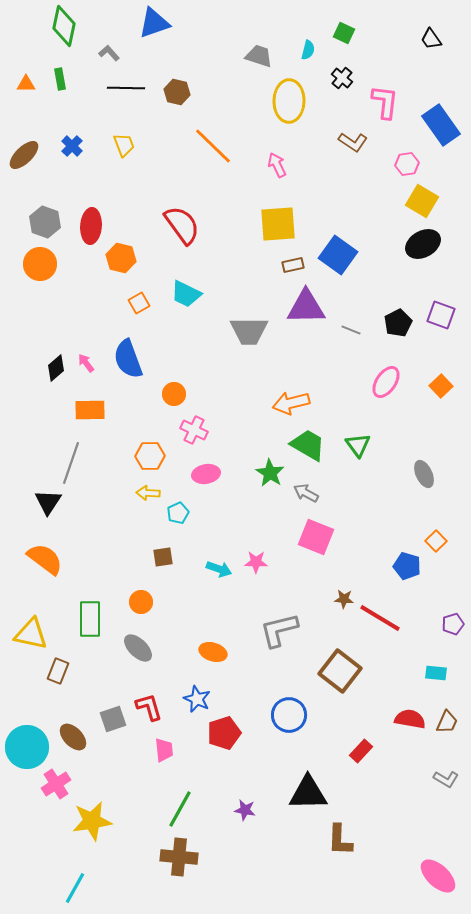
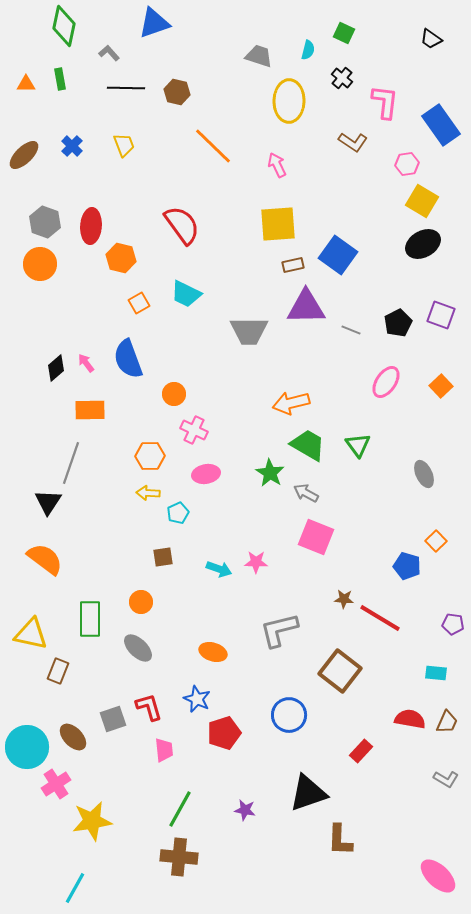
black trapezoid at (431, 39): rotated 20 degrees counterclockwise
purple pentagon at (453, 624): rotated 25 degrees clockwise
black triangle at (308, 793): rotated 18 degrees counterclockwise
